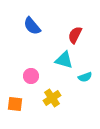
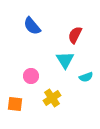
cyan triangle: moved 1 px right; rotated 42 degrees clockwise
cyan semicircle: moved 1 px right
